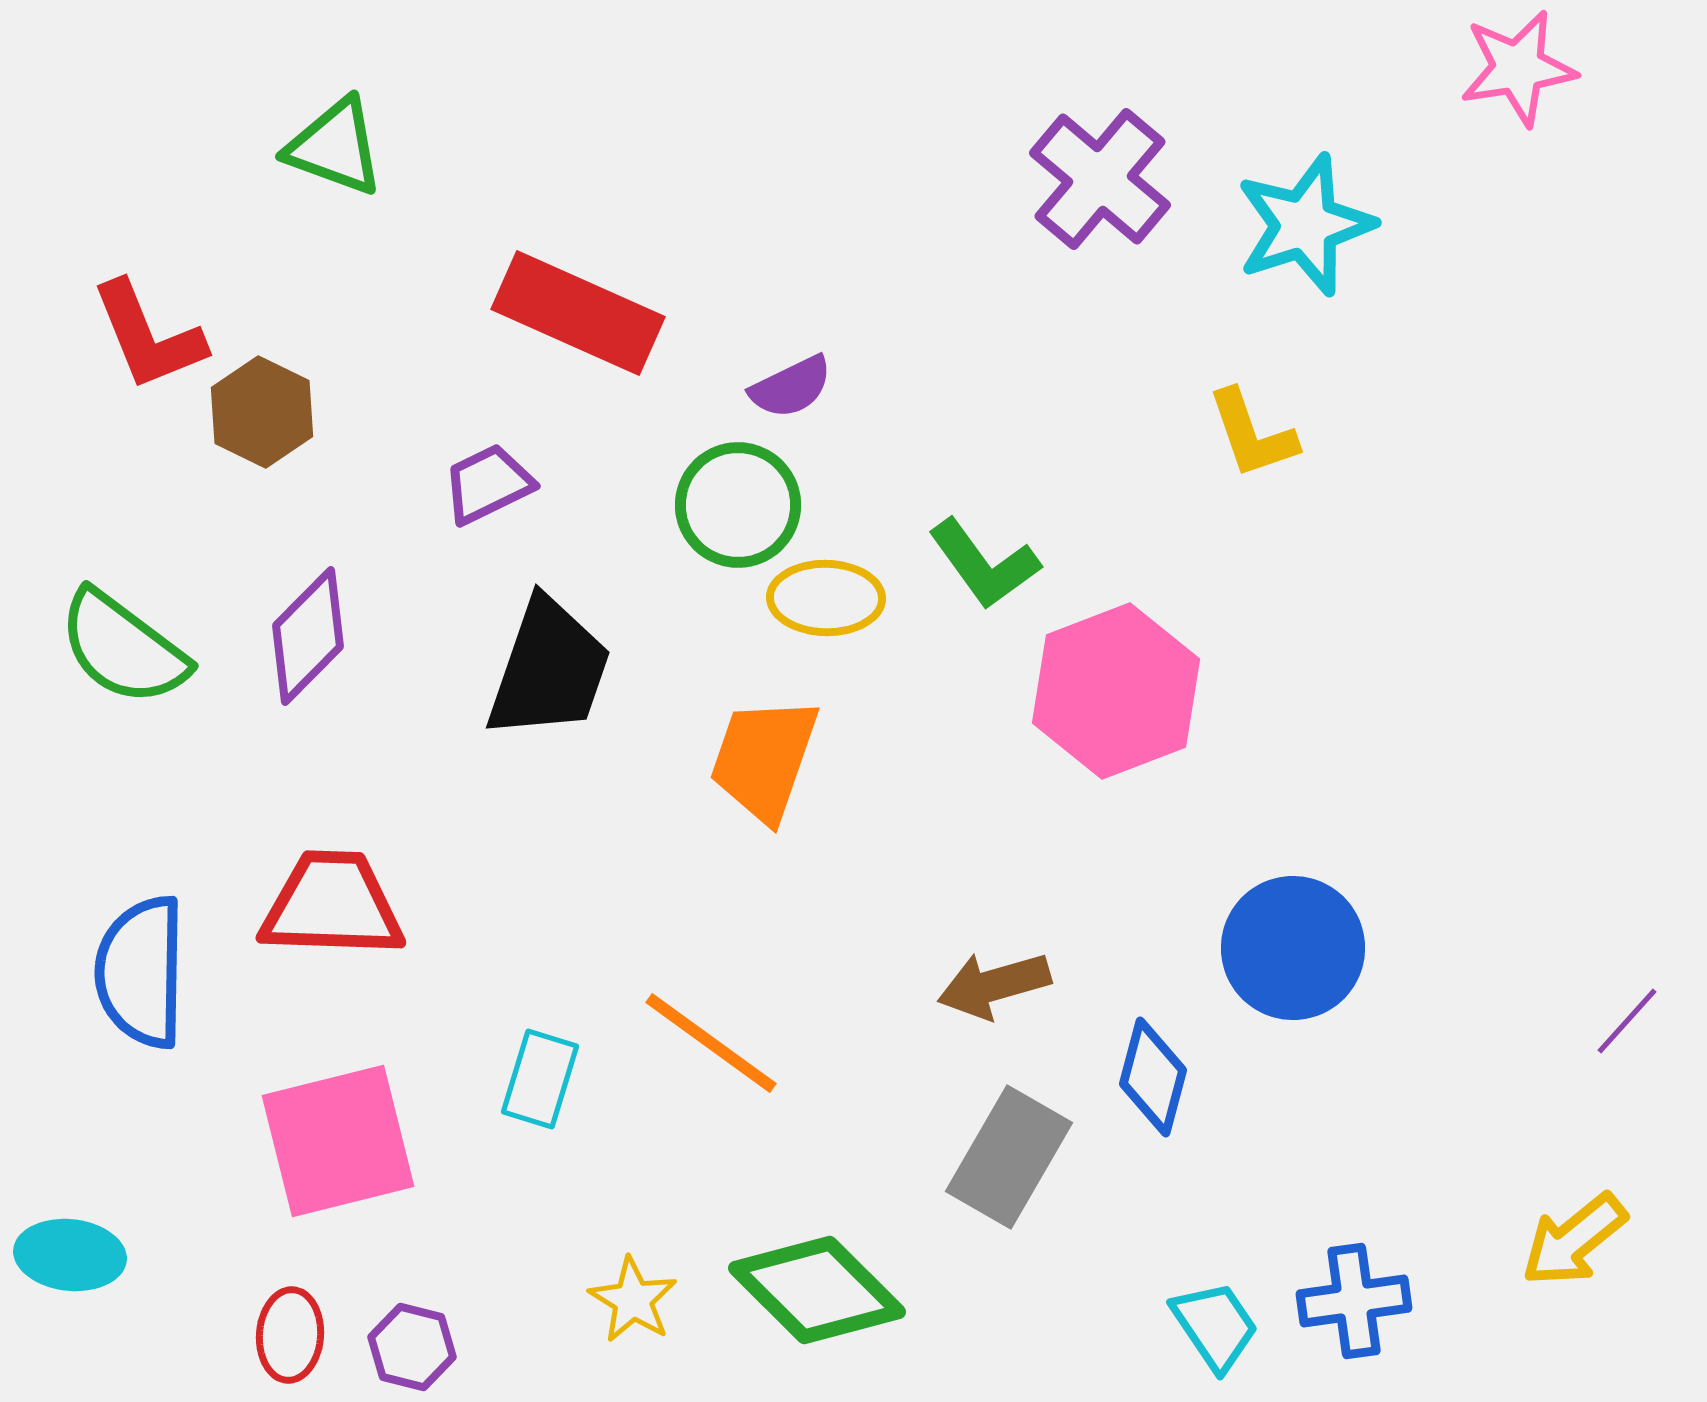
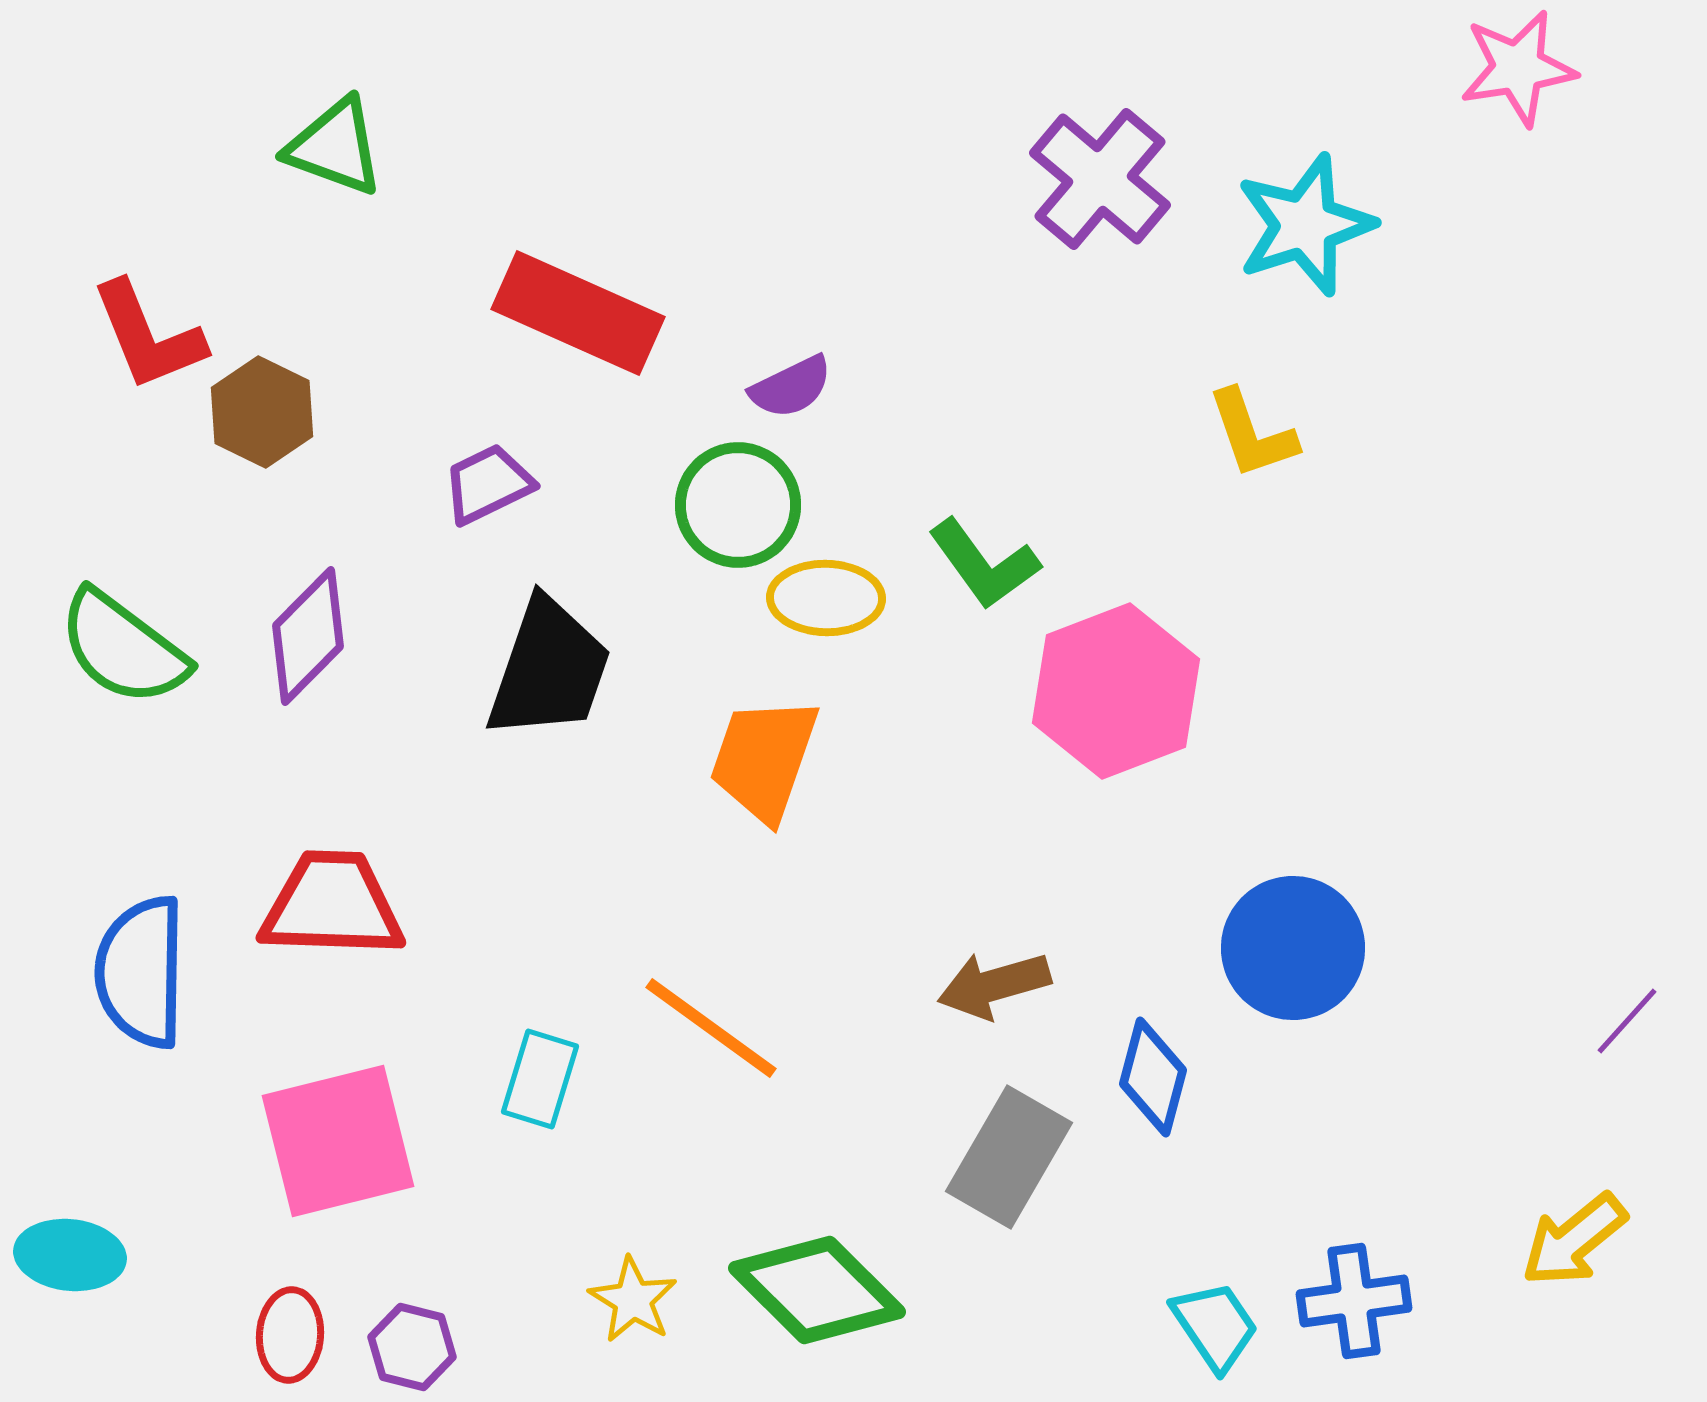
orange line: moved 15 px up
